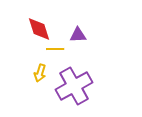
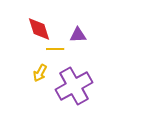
yellow arrow: rotated 12 degrees clockwise
